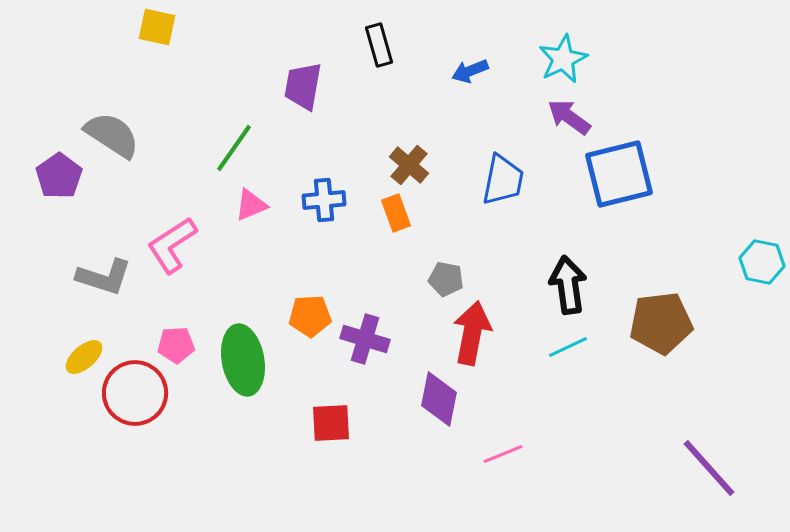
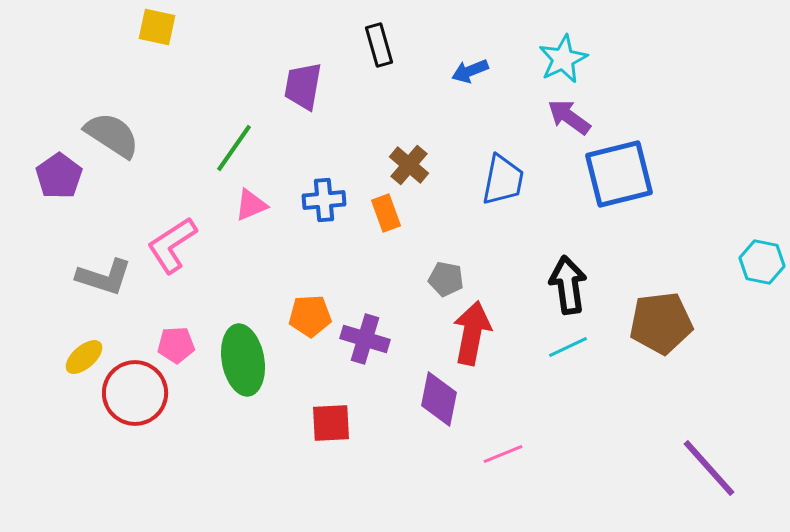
orange rectangle: moved 10 px left
